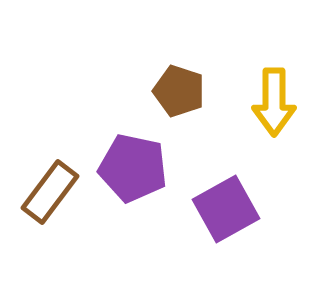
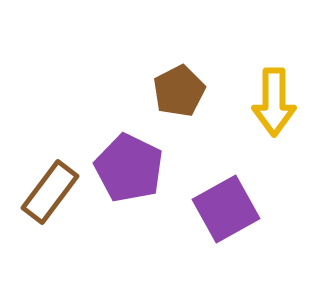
brown pentagon: rotated 27 degrees clockwise
purple pentagon: moved 4 px left; rotated 14 degrees clockwise
